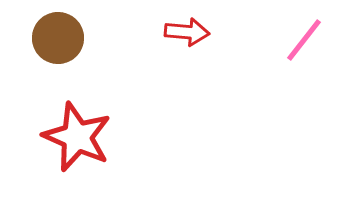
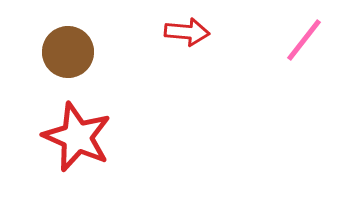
brown circle: moved 10 px right, 14 px down
